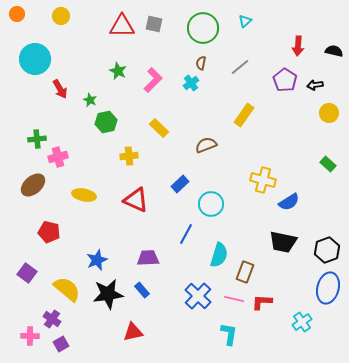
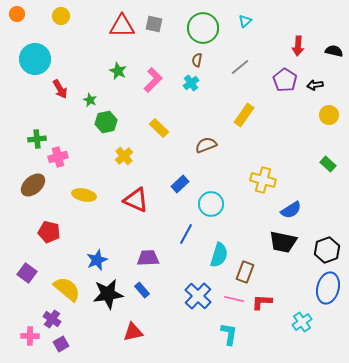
brown semicircle at (201, 63): moved 4 px left, 3 px up
yellow circle at (329, 113): moved 2 px down
yellow cross at (129, 156): moved 5 px left; rotated 36 degrees counterclockwise
blue semicircle at (289, 202): moved 2 px right, 8 px down
